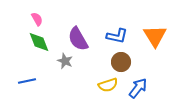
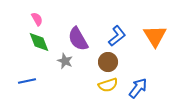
blue L-shape: rotated 50 degrees counterclockwise
brown circle: moved 13 px left
